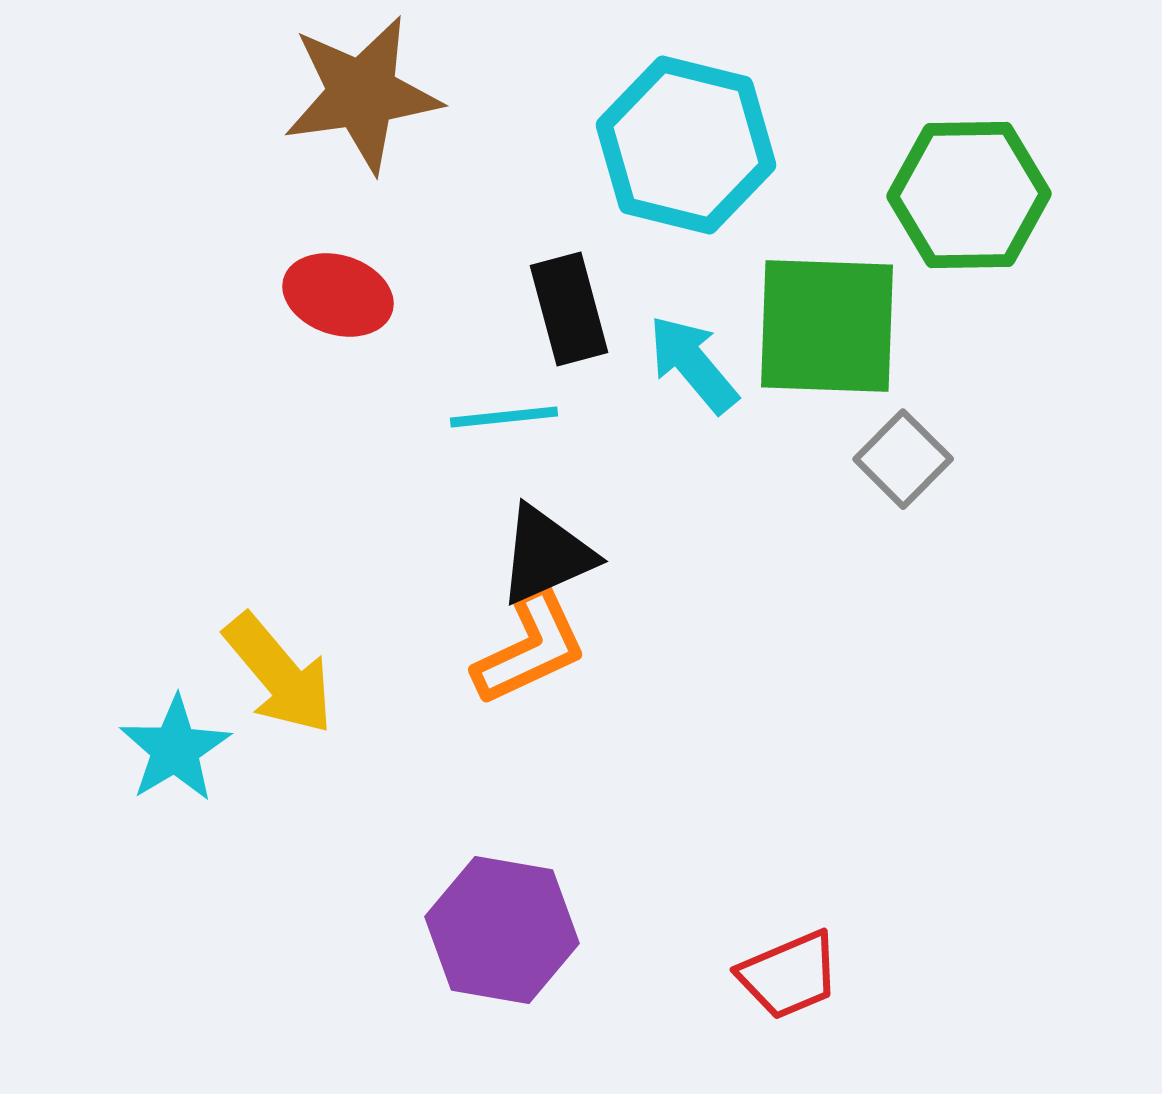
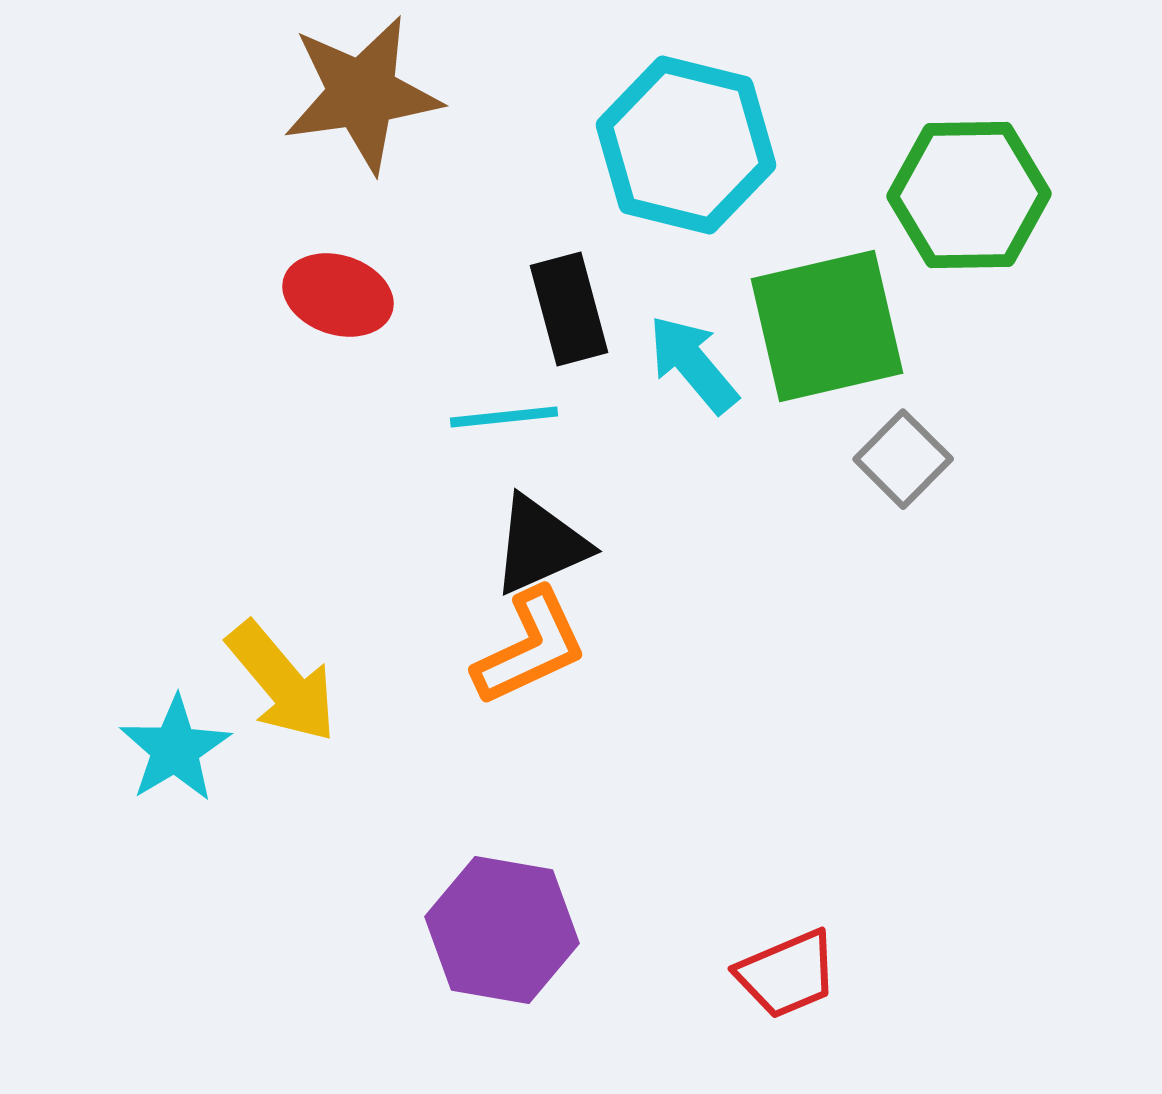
green square: rotated 15 degrees counterclockwise
black triangle: moved 6 px left, 10 px up
yellow arrow: moved 3 px right, 8 px down
red trapezoid: moved 2 px left, 1 px up
